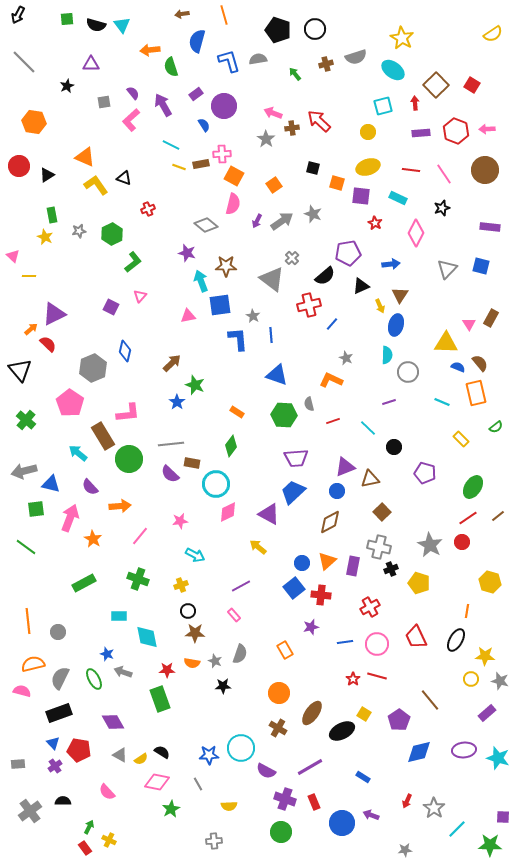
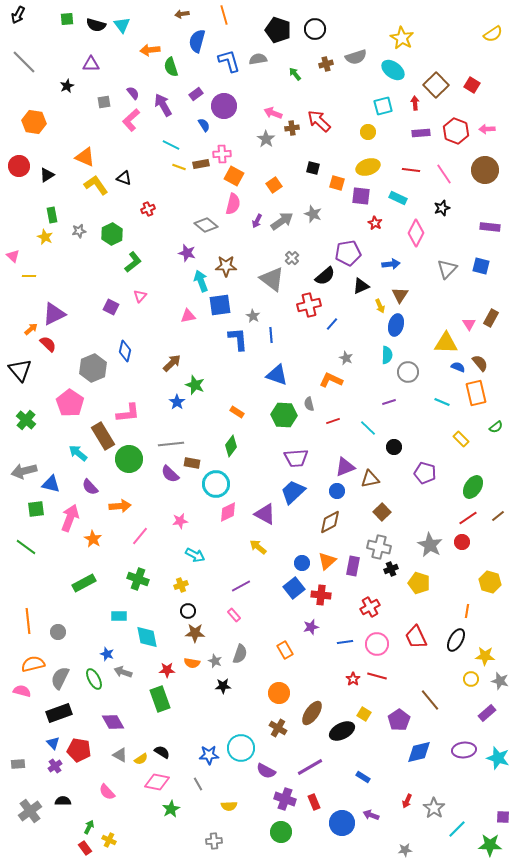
purple triangle at (269, 514): moved 4 px left
